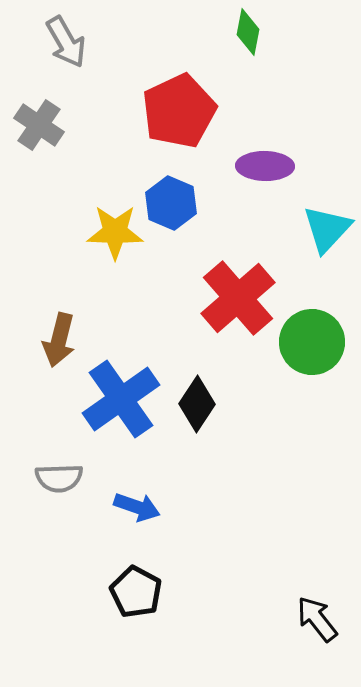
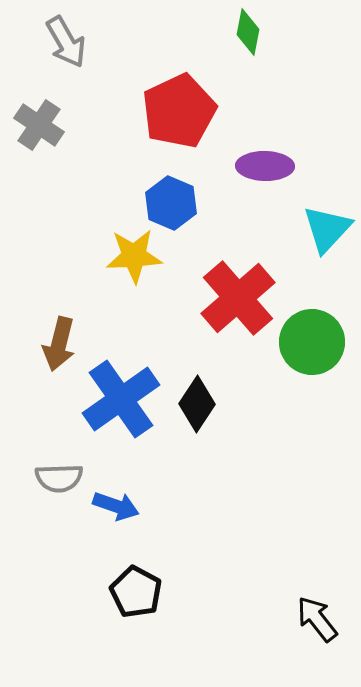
yellow star: moved 19 px right, 24 px down; rotated 4 degrees counterclockwise
brown arrow: moved 4 px down
blue arrow: moved 21 px left, 1 px up
